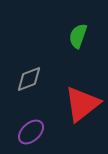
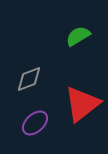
green semicircle: rotated 40 degrees clockwise
purple ellipse: moved 4 px right, 9 px up
